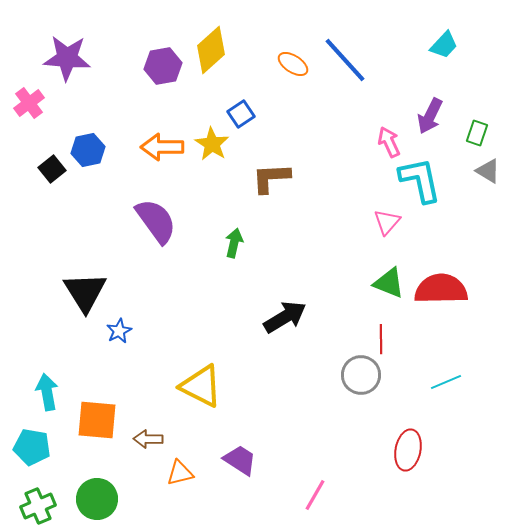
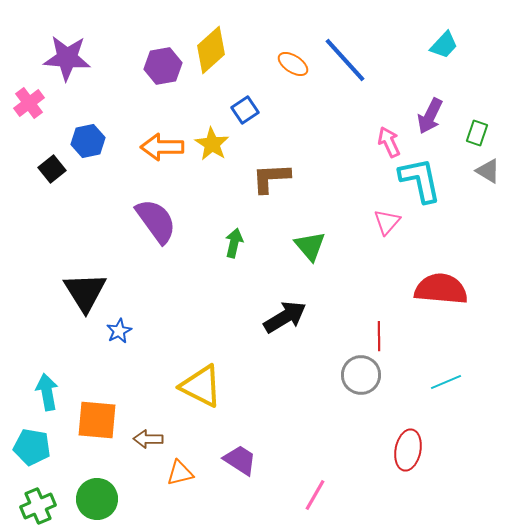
blue square: moved 4 px right, 4 px up
blue hexagon: moved 9 px up
green triangle: moved 79 px left, 37 px up; rotated 28 degrees clockwise
red semicircle: rotated 6 degrees clockwise
red line: moved 2 px left, 3 px up
